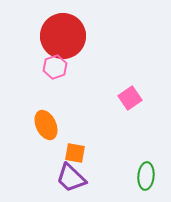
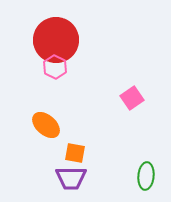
red circle: moved 7 px left, 4 px down
pink hexagon: rotated 15 degrees counterclockwise
pink square: moved 2 px right
orange ellipse: rotated 24 degrees counterclockwise
purple trapezoid: rotated 44 degrees counterclockwise
